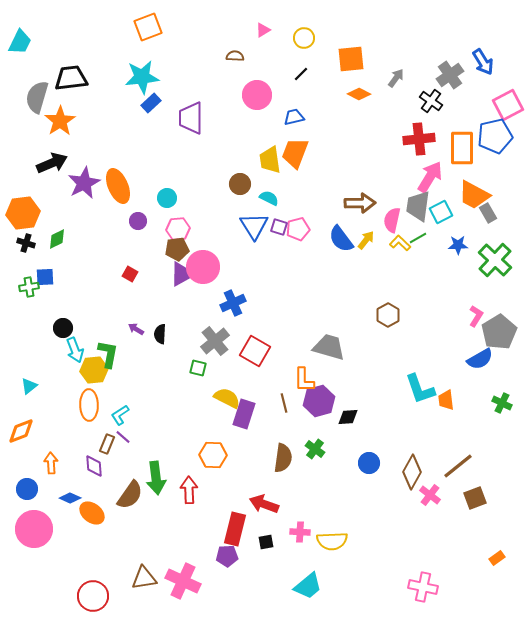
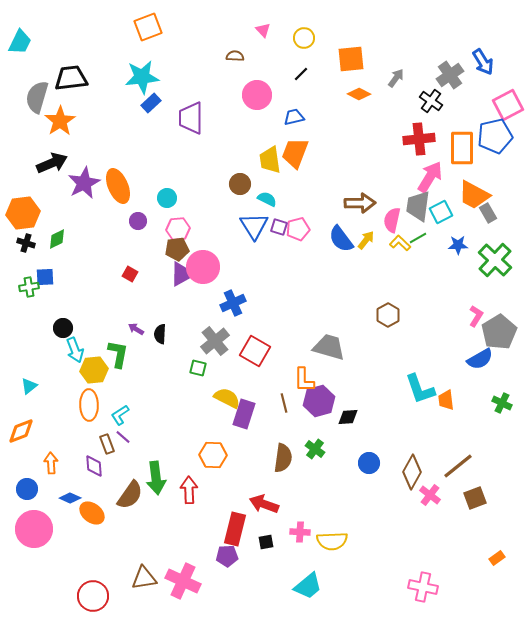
pink triangle at (263, 30): rotated 42 degrees counterclockwise
cyan semicircle at (269, 198): moved 2 px left, 1 px down
green L-shape at (108, 354): moved 10 px right
brown rectangle at (107, 444): rotated 42 degrees counterclockwise
